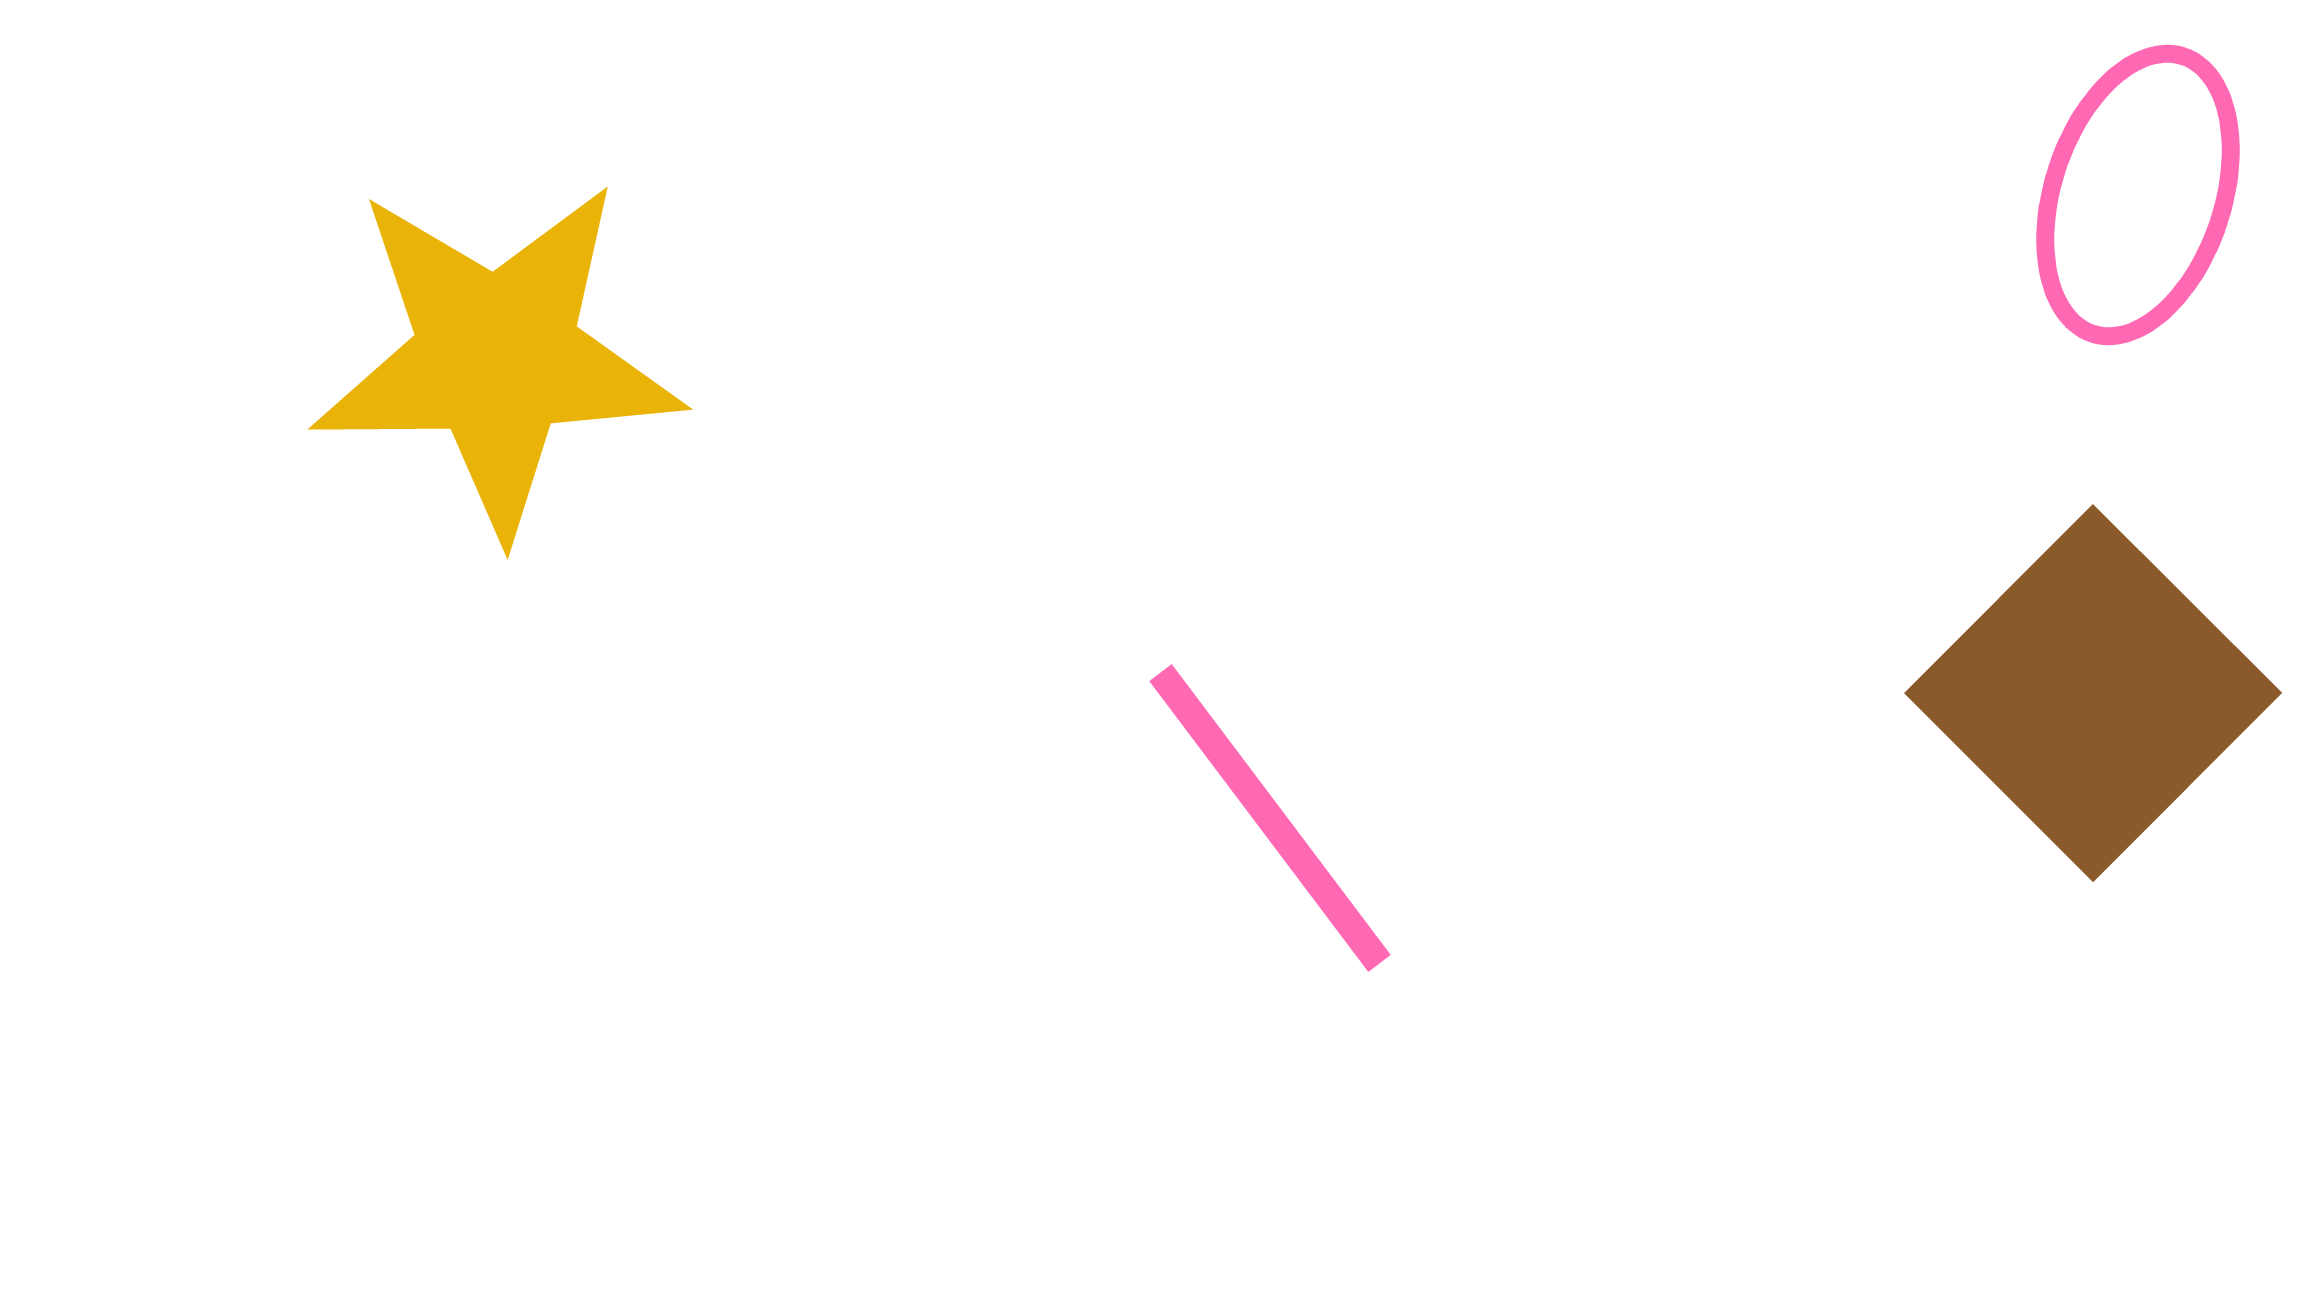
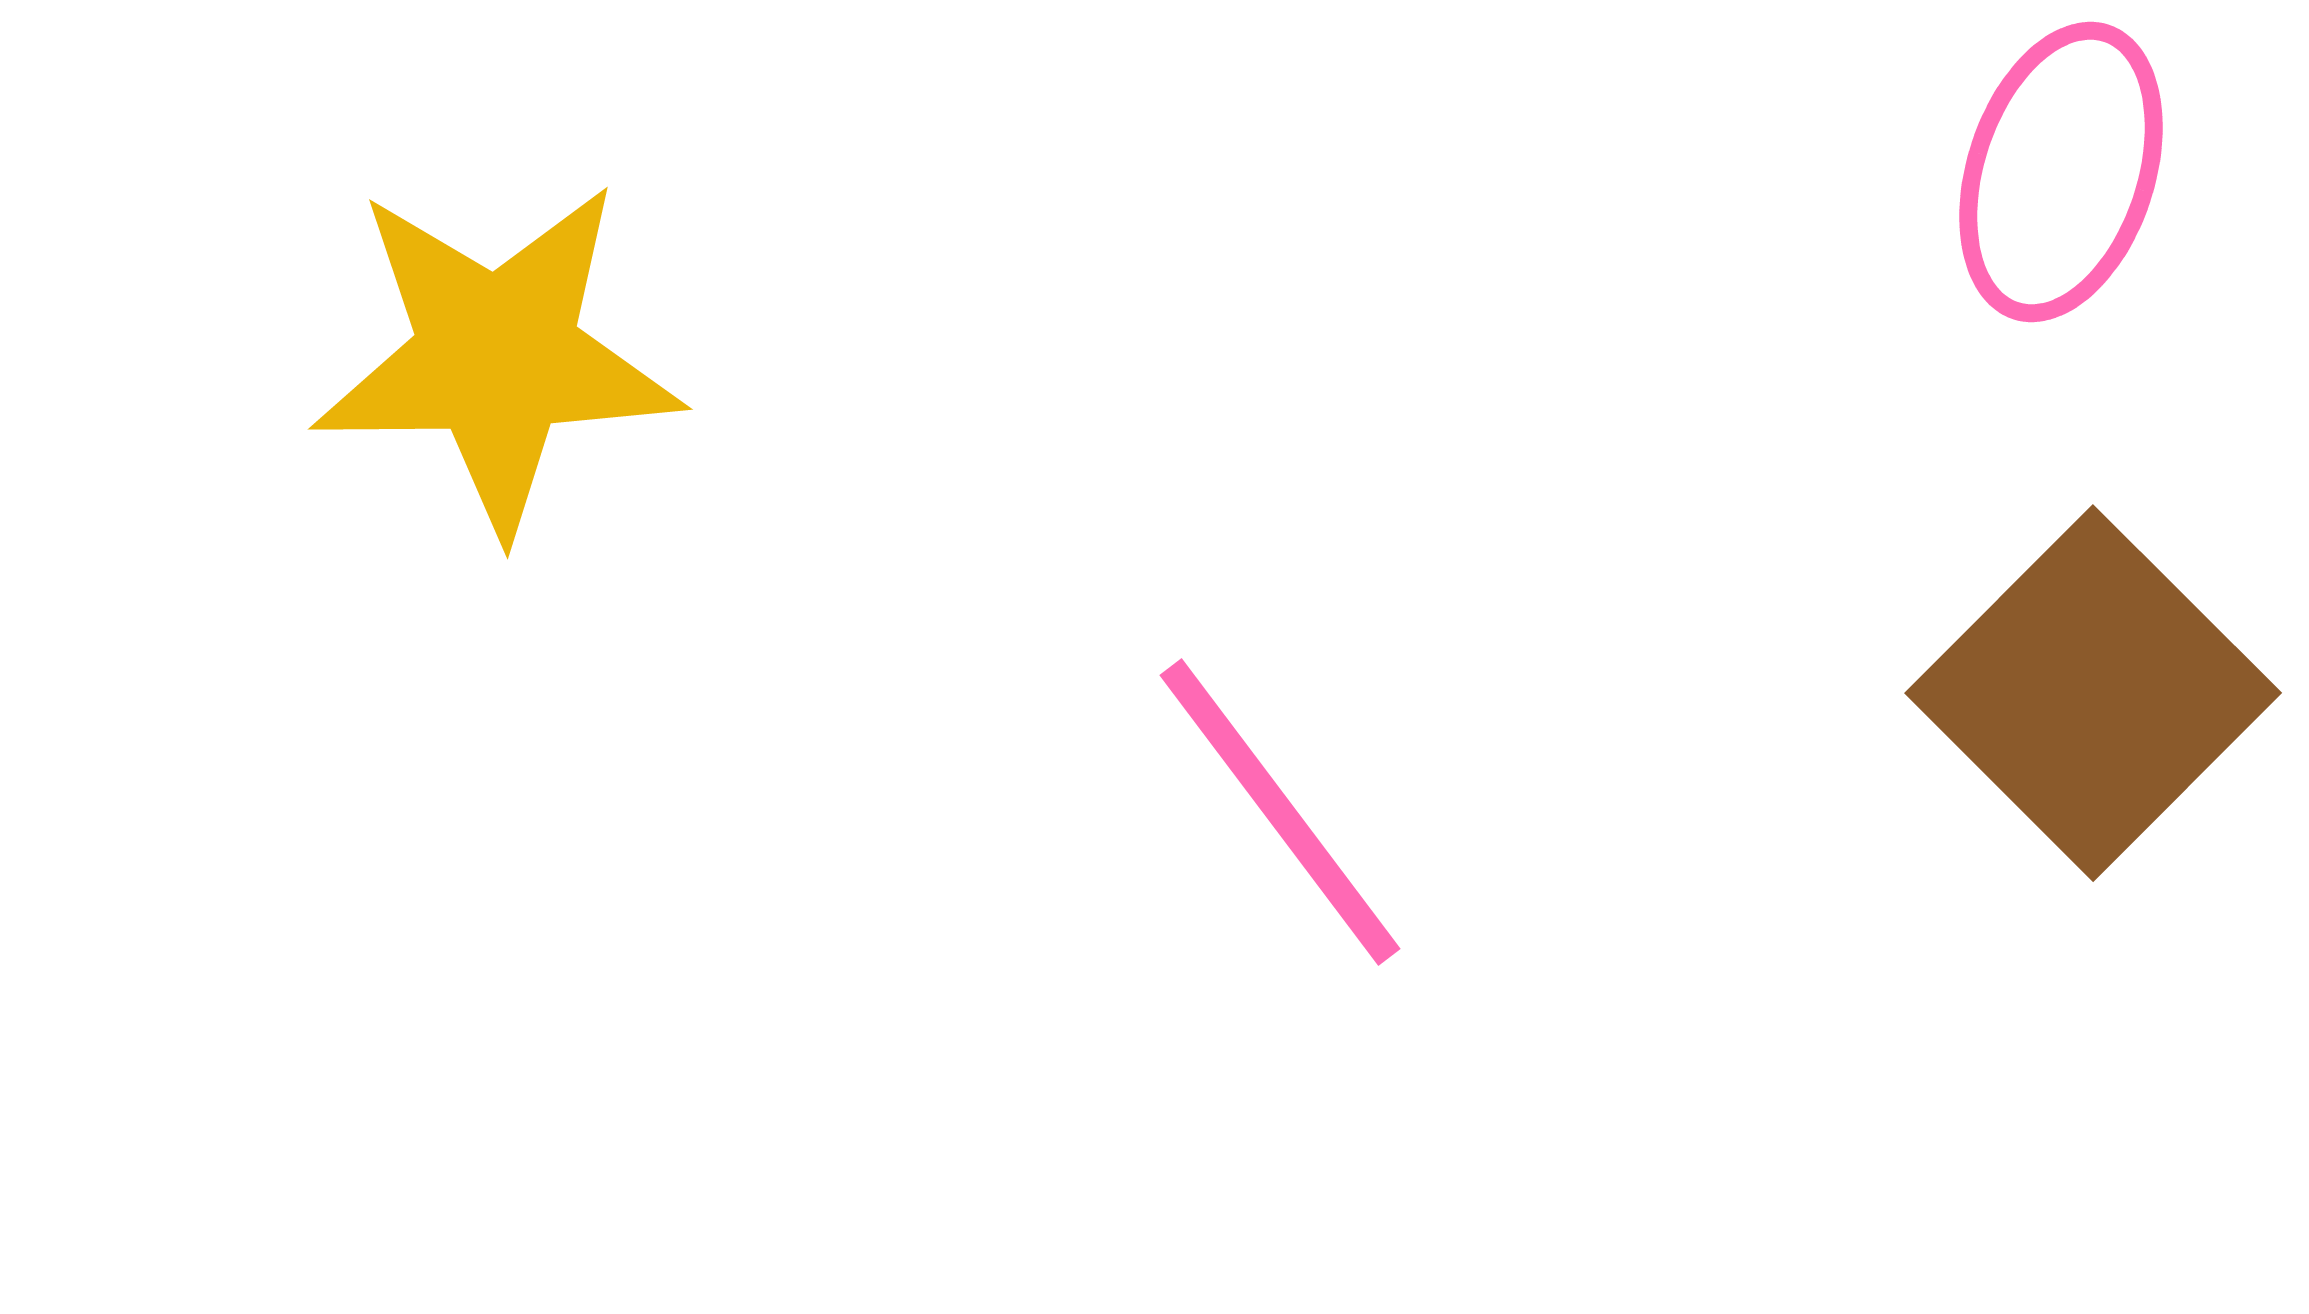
pink ellipse: moved 77 px left, 23 px up
pink line: moved 10 px right, 6 px up
